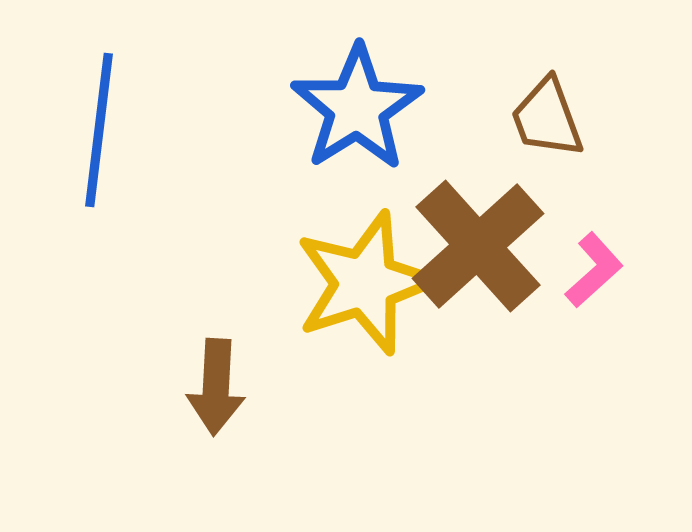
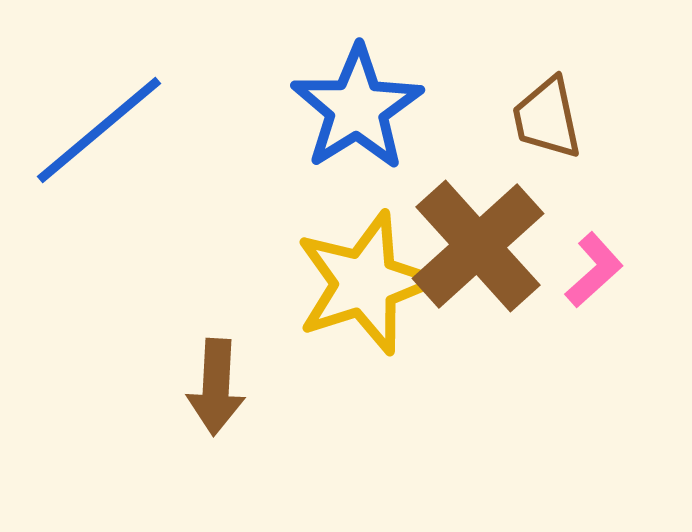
brown trapezoid: rotated 8 degrees clockwise
blue line: rotated 43 degrees clockwise
